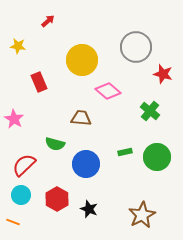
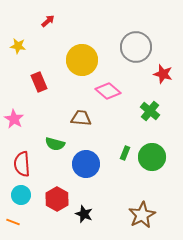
green rectangle: moved 1 px down; rotated 56 degrees counterclockwise
green circle: moved 5 px left
red semicircle: moved 2 px left, 1 px up; rotated 50 degrees counterclockwise
black star: moved 5 px left, 5 px down
